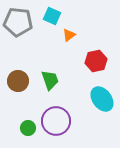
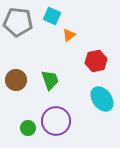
brown circle: moved 2 px left, 1 px up
